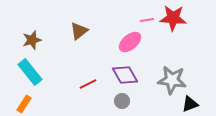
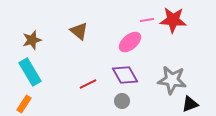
red star: moved 2 px down
brown triangle: rotated 42 degrees counterclockwise
cyan rectangle: rotated 8 degrees clockwise
